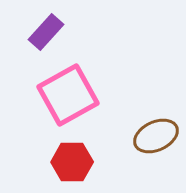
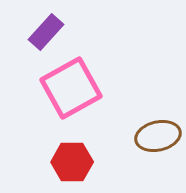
pink square: moved 3 px right, 7 px up
brown ellipse: moved 2 px right; rotated 12 degrees clockwise
